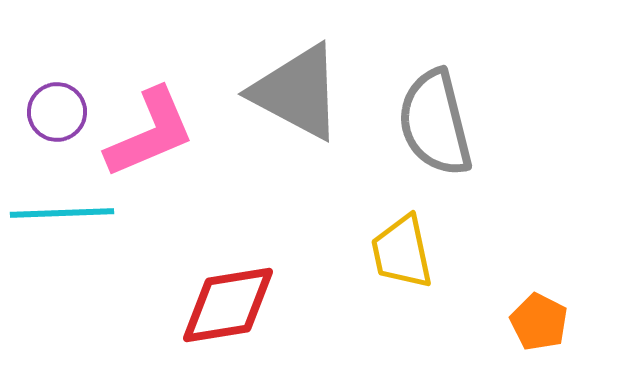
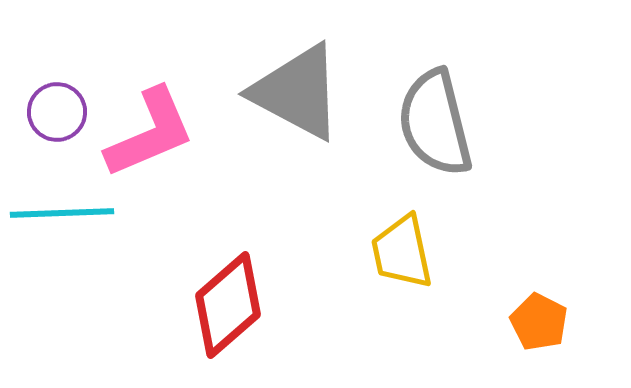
red diamond: rotated 32 degrees counterclockwise
